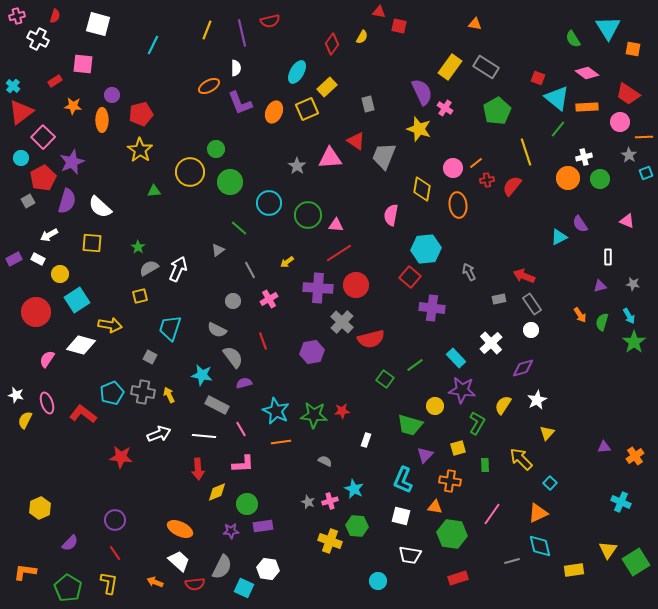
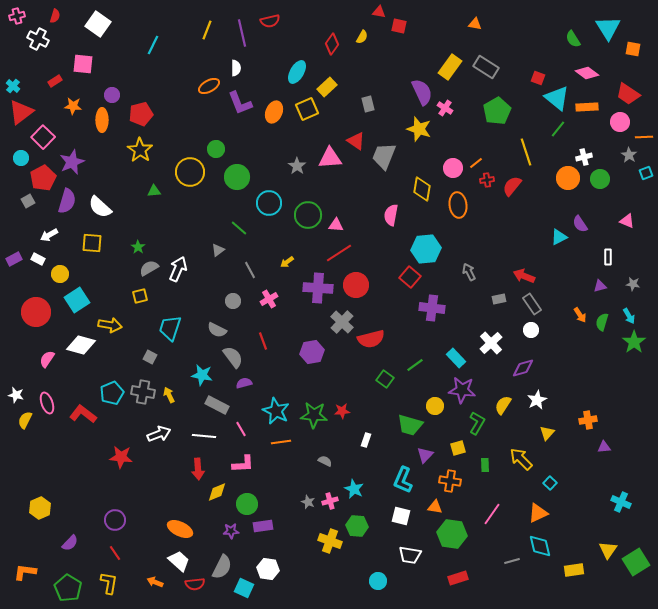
white square at (98, 24): rotated 20 degrees clockwise
green circle at (230, 182): moved 7 px right, 5 px up
orange cross at (635, 456): moved 47 px left, 36 px up; rotated 24 degrees clockwise
